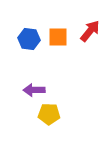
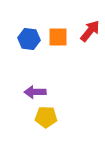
purple arrow: moved 1 px right, 2 px down
yellow pentagon: moved 3 px left, 3 px down
